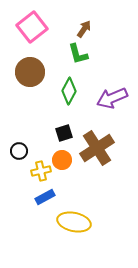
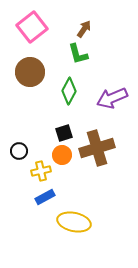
brown cross: rotated 16 degrees clockwise
orange circle: moved 5 px up
